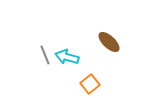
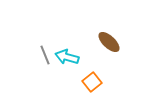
orange square: moved 2 px right, 2 px up
